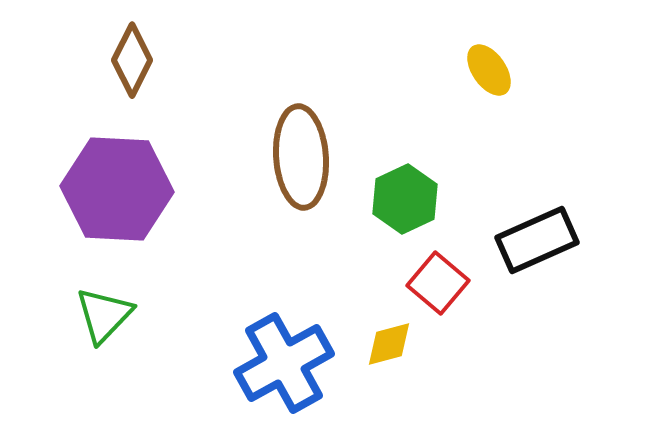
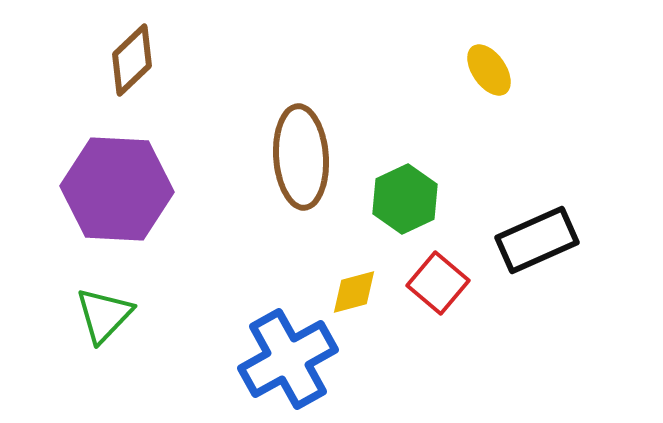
brown diamond: rotated 20 degrees clockwise
yellow diamond: moved 35 px left, 52 px up
blue cross: moved 4 px right, 4 px up
